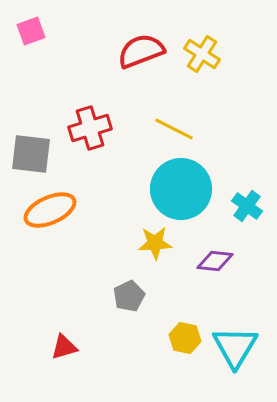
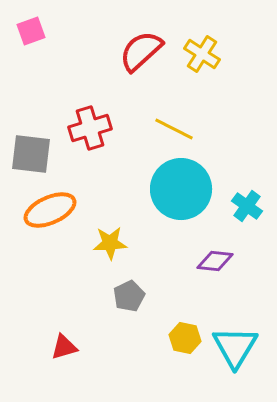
red semicircle: rotated 21 degrees counterclockwise
yellow star: moved 45 px left
